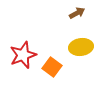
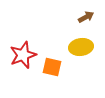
brown arrow: moved 9 px right, 4 px down
orange square: rotated 24 degrees counterclockwise
